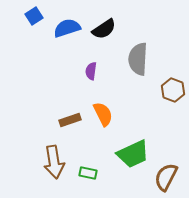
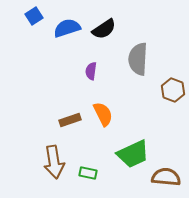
brown semicircle: rotated 68 degrees clockwise
